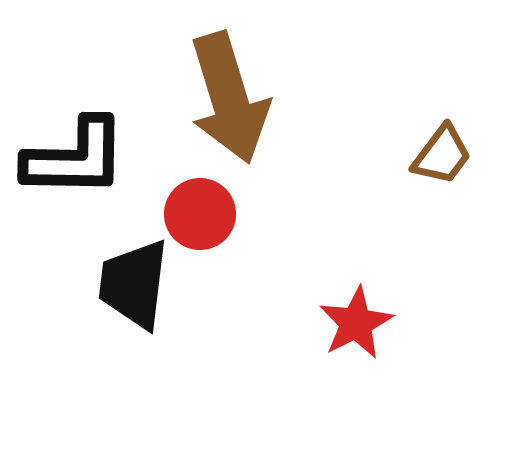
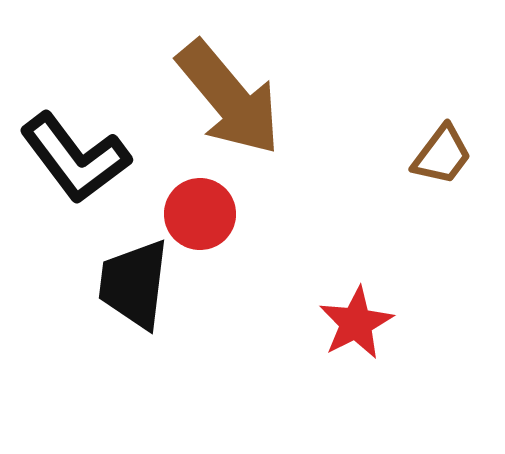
brown arrow: rotated 23 degrees counterclockwise
black L-shape: rotated 52 degrees clockwise
